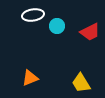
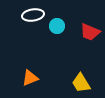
red trapezoid: rotated 50 degrees clockwise
